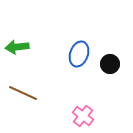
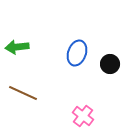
blue ellipse: moved 2 px left, 1 px up
